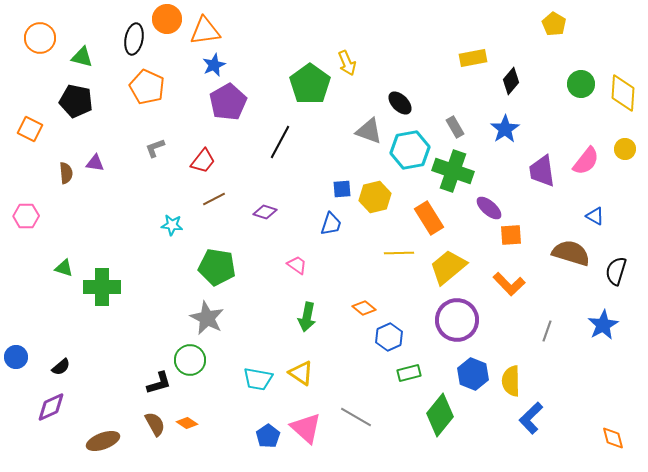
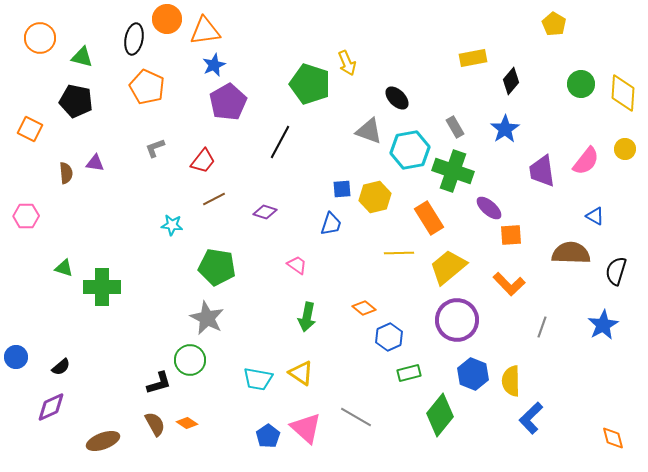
green pentagon at (310, 84): rotated 18 degrees counterclockwise
black ellipse at (400, 103): moved 3 px left, 5 px up
brown semicircle at (571, 253): rotated 15 degrees counterclockwise
gray line at (547, 331): moved 5 px left, 4 px up
